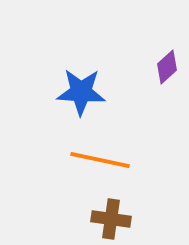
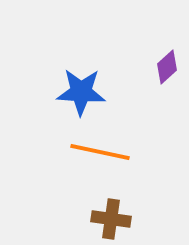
orange line: moved 8 px up
